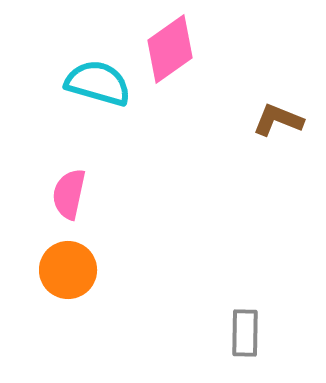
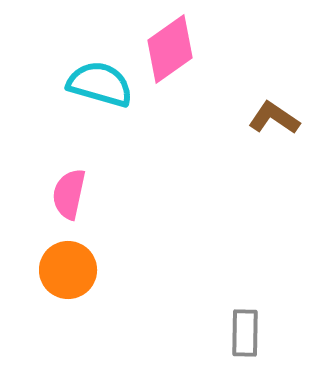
cyan semicircle: moved 2 px right, 1 px down
brown L-shape: moved 4 px left, 2 px up; rotated 12 degrees clockwise
